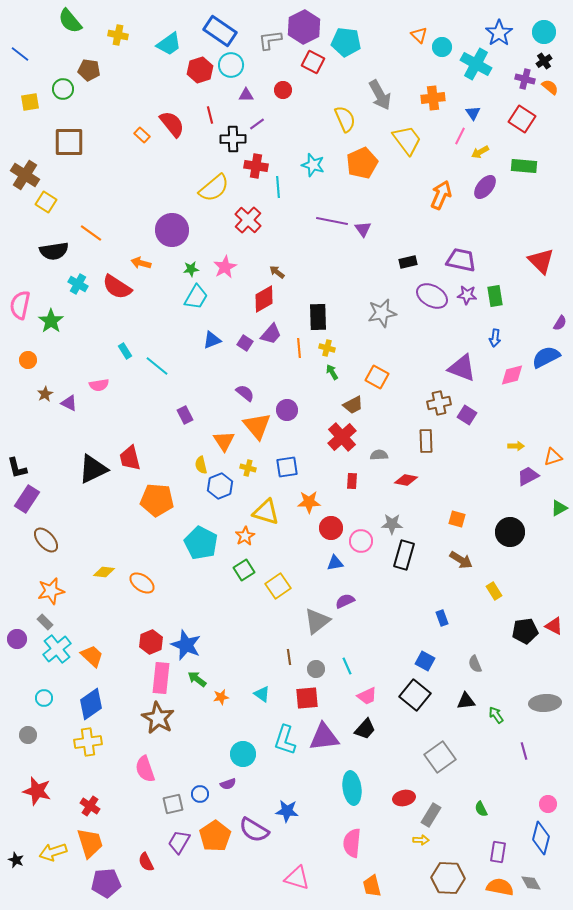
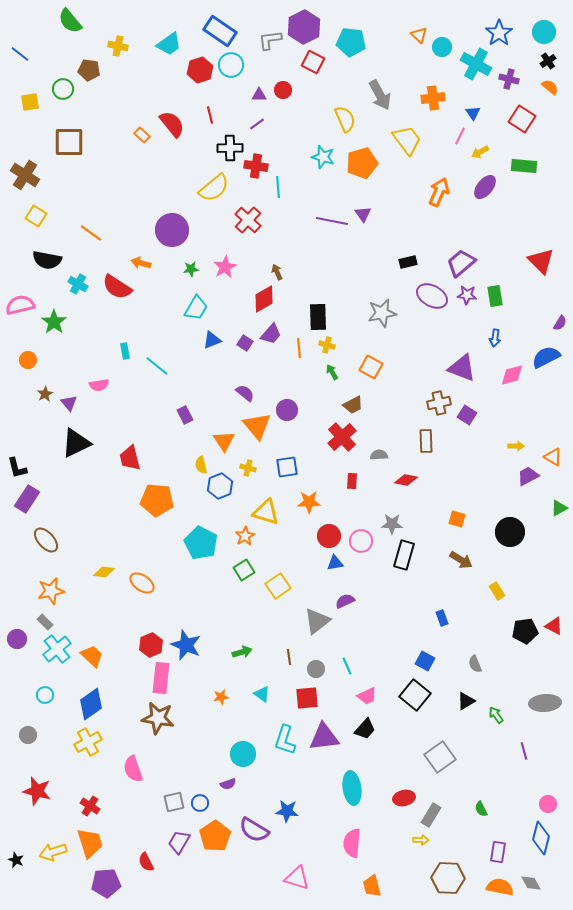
yellow cross at (118, 35): moved 11 px down
cyan pentagon at (346, 42): moved 5 px right
black cross at (544, 61): moved 4 px right
purple cross at (525, 79): moved 16 px left
purple triangle at (246, 95): moved 13 px right
black cross at (233, 139): moved 3 px left, 9 px down
orange pentagon at (362, 163): rotated 8 degrees clockwise
cyan star at (313, 165): moved 10 px right, 8 px up
orange arrow at (441, 195): moved 2 px left, 3 px up
yellow square at (46, 202): moved 10 px left, 14 px down
purple triangle at (363, 229): moved 15 px up
black semicircle at (54, 251): moved 7 px left, 9 px down; rotated 20 degrees clockwise
purple trapezoid at (461, 260): moved 3 px down; rotated 52 degrees counterclockwise
brown arrow at (277, 272): rotated 28 degrees clockwise
cyan trapezoid at (196, 297): moved 11 px down
pink semicircle at (20, 305): rotated 64 degrees clockwise
green star at (51, 321): moved 3 px right, 1 px down
yellow cross at (327, 348): moved 3 px up
cyan rectangle at (125, 351): rotated 21 degrees clockwise
orange square at (377, 377): moved 6 px left, 10 px up
purple triangle at (69, 403): rotated 24 degrees clockwise
orange triangle at (553, 457): rotated 48 degrees clockwise
black triangle at (93, 469): moved 17 px left, 26 px up
red circle at (331, 528): moved 2 px left, 8 px down
yellow rectangle at (494, 591): moved 3 px right
red hexagon at (151, 642): moved 3 px down
green arrow at (197, 679): moved 45 px right, 27 px up; rotated 126 degrees clockwise
cyan circle at (44, 698): moved 1 px right, 3 px up
black triangle at (466, 701): rotated 24 degrees counterclockwise
brown star at (158, 718): rotated 20 degrees counterclockwise
yellow cross at (88, 742): rotated 20 degrees counterclockwise
pink semicircle at (145, 769): moved 12 px left
blue circle at (200, 794): moved 9 px down
gray square at (173, 804): moved 1 px right, 2 px up
